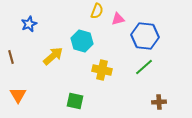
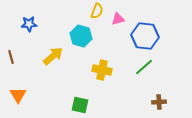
blue star: rotated 21 degrees clockwise
cyan hexagon: moved 1 px left, 5 px up
green square: moved 5 px right, 4 px down
